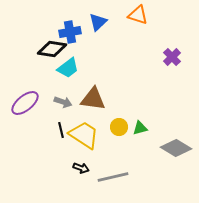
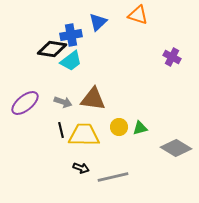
blue cross: moved 1 px right, 3 px down
purple cross: rotated 18 degrees counterclockwise
cyan trapezoid: moved 3 px right, 7 px up
yellow trapezoid: rotated 32 degrees counterclockwise
